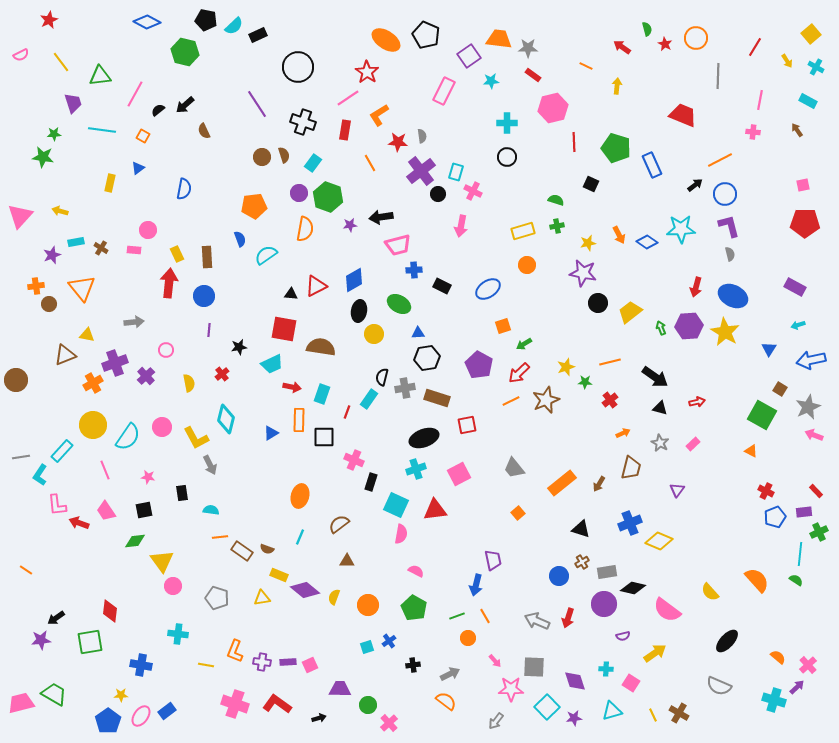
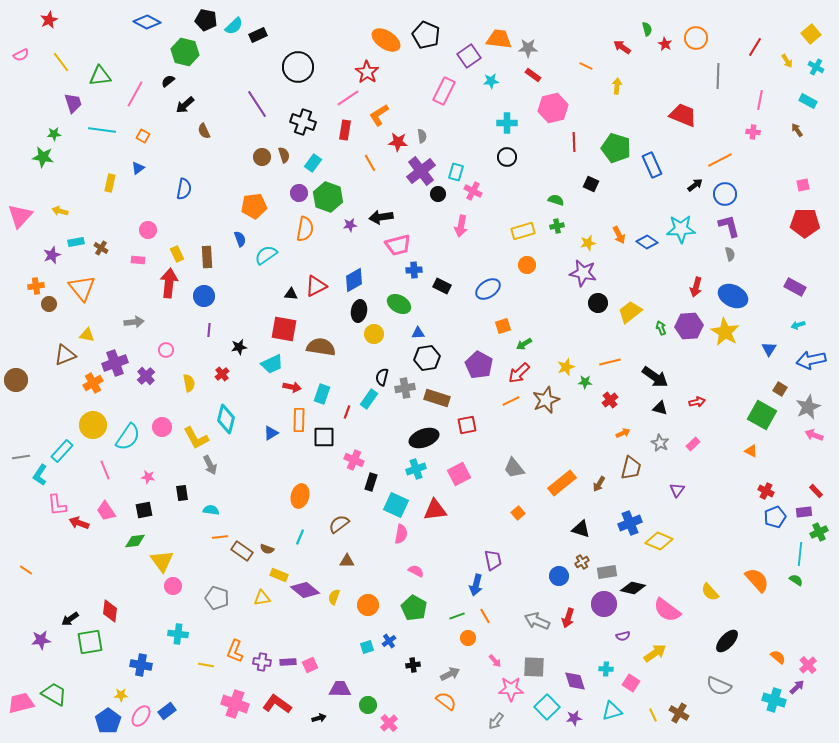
black semicircle at (158, 110): moved 10 px right, 29 px up
pink rectangle at (134, 250): moved 4 px right, 10 px down
black arrow at (56, 618): moved 14 px right, 1 px down
